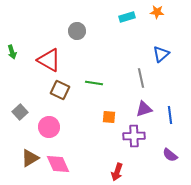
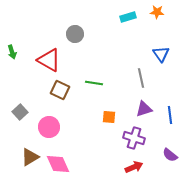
cyan rectangle: moved 1 px right
gray circle: moved 2 px left, 3 px down
blue triangle: rotated 24 degrees counterclockwise
purple cross: moved 2 px down; rotated 20 degrees clockwise
brown triangle: moved 1 px up
red arrow: moved 17 px right, 5 px up; rotated 132 degrees counterclockwise
